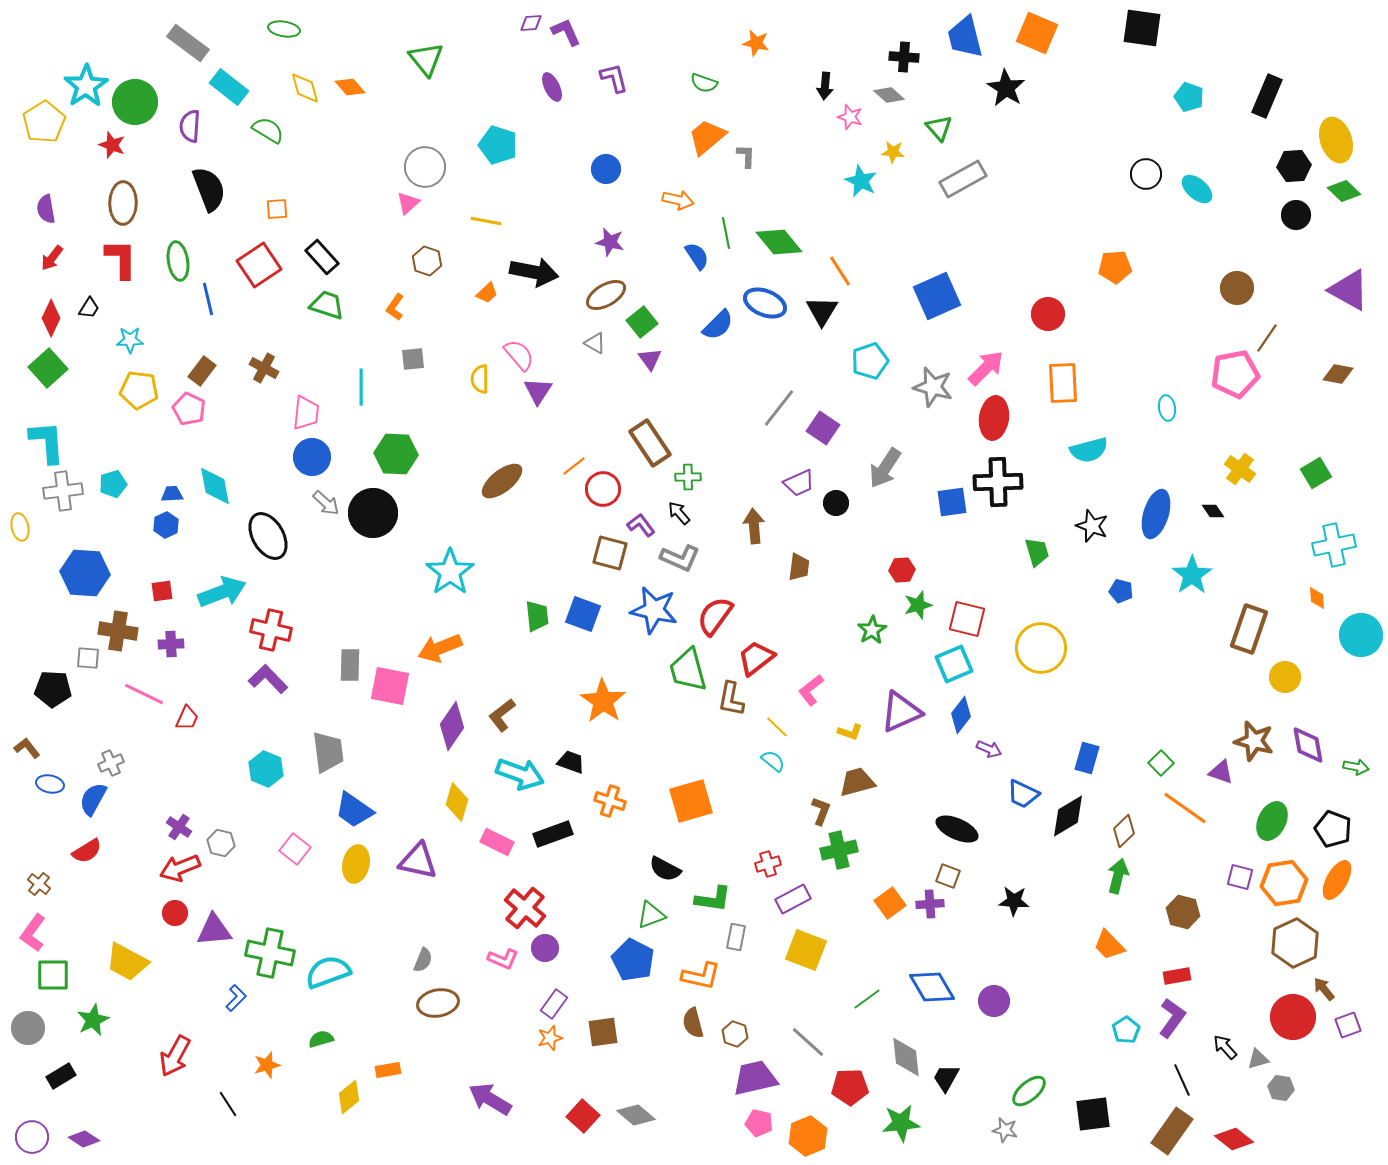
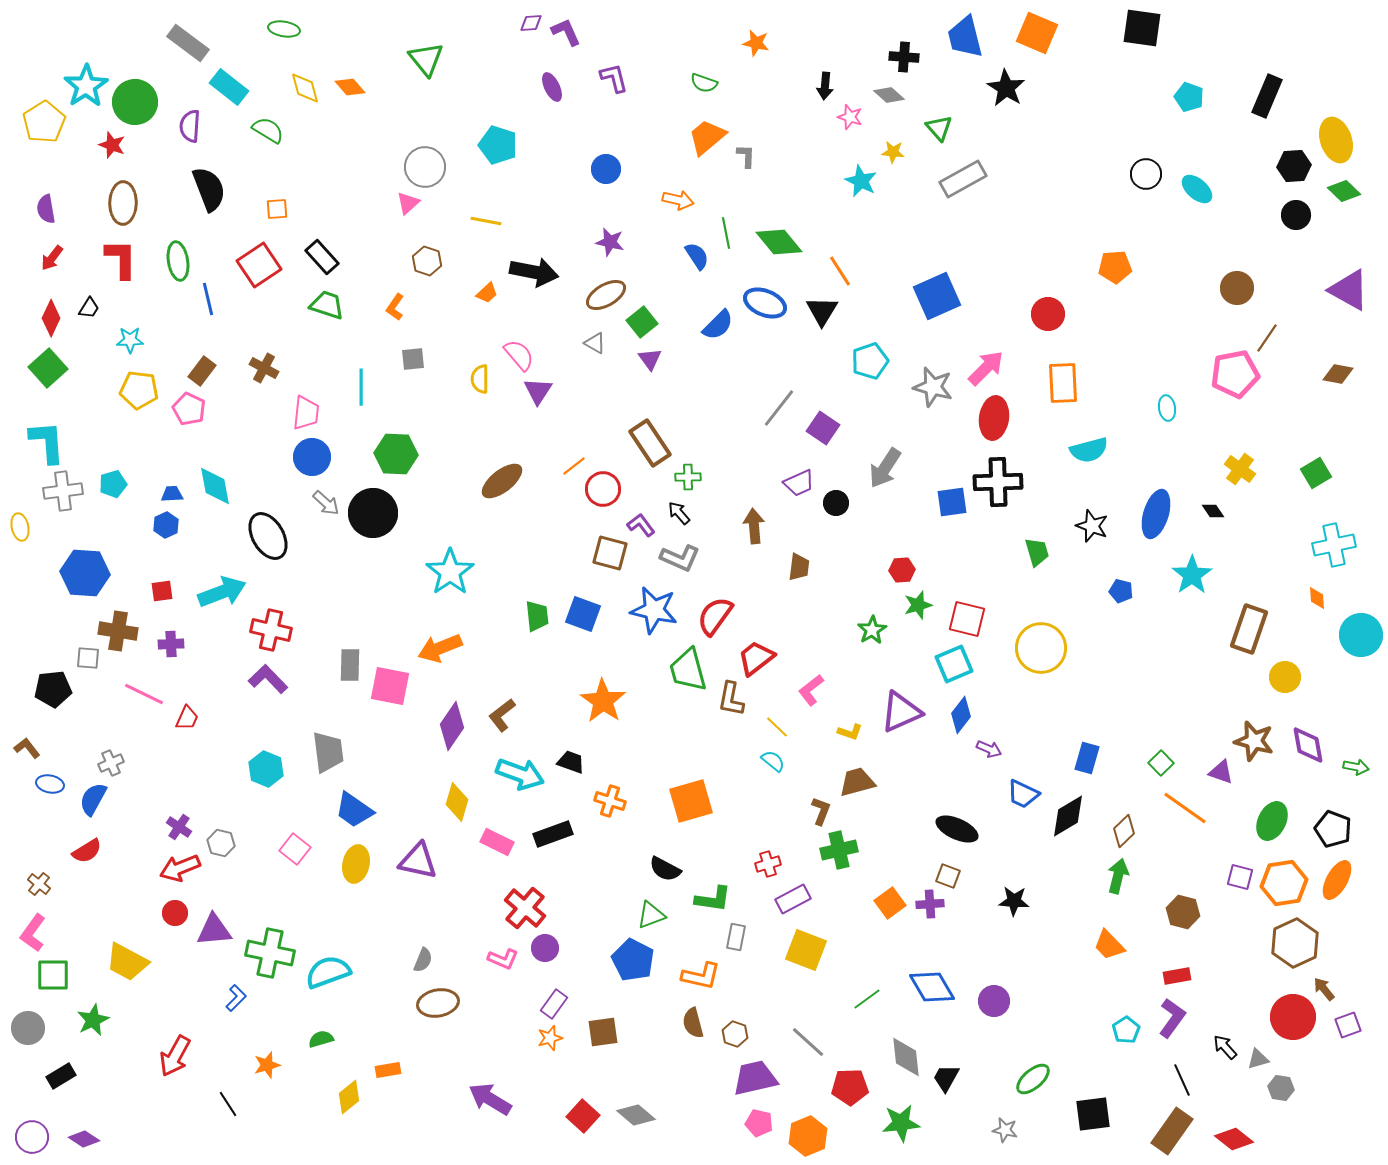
black pentagon at (53, 689): rotated 9 degrees counterclockwise
green ellipse at (1029, 1091): moved 4 px right, 12 px up
